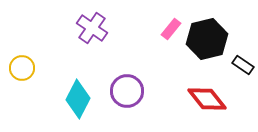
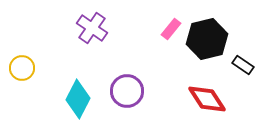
red diamond: rotated 6 degrees clockwise
